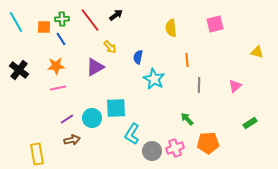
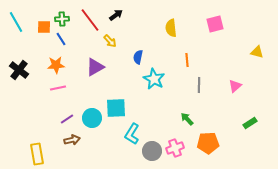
yellow arrow: moved 6 px up
orange star: moved 1 px up
